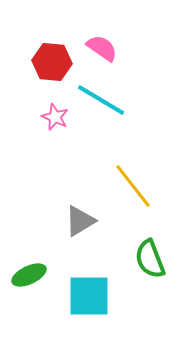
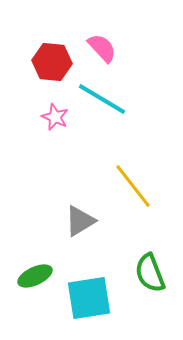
pink semicircle: rotated 12 degrees clockwise
cyan line: moved 1 px right, 1 px up
green semicircle: moved 14 px down
green ellipse: moved 6 px right, 1 px down
cyan square: moved 2 px down; rotated 9 degrees counterclockwise
